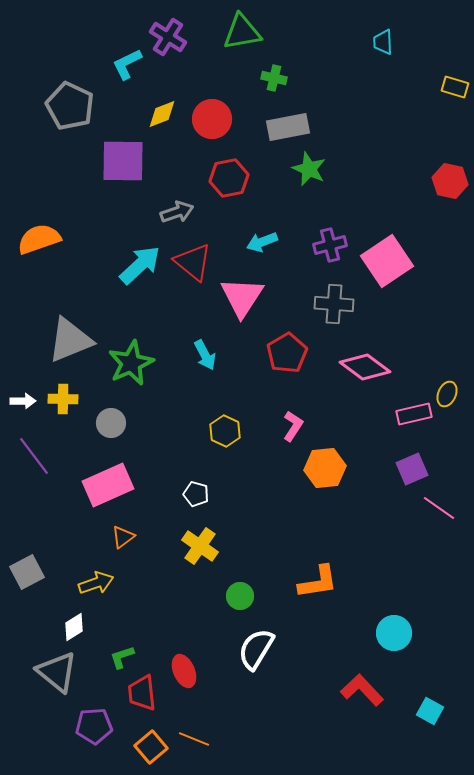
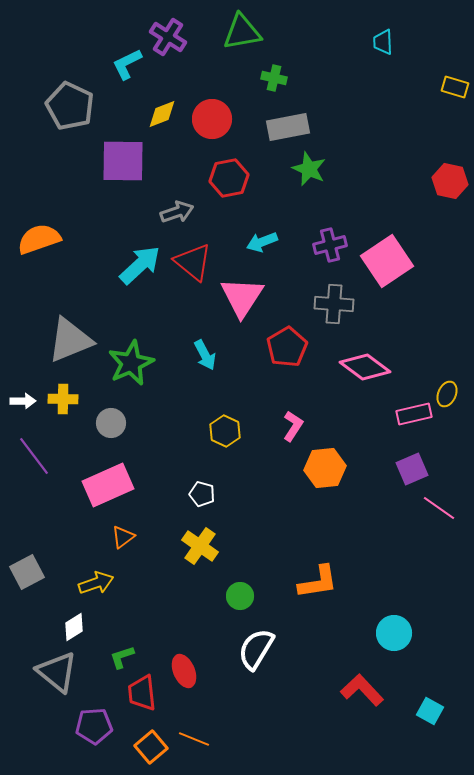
red pentagon at (287, 353): moved 6 px up
white pentagon at (196, 494): moved 6 px right
